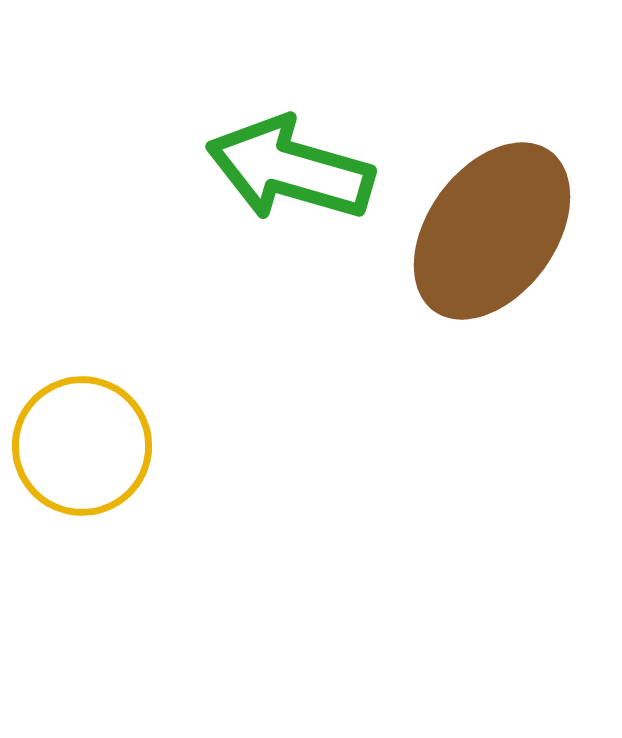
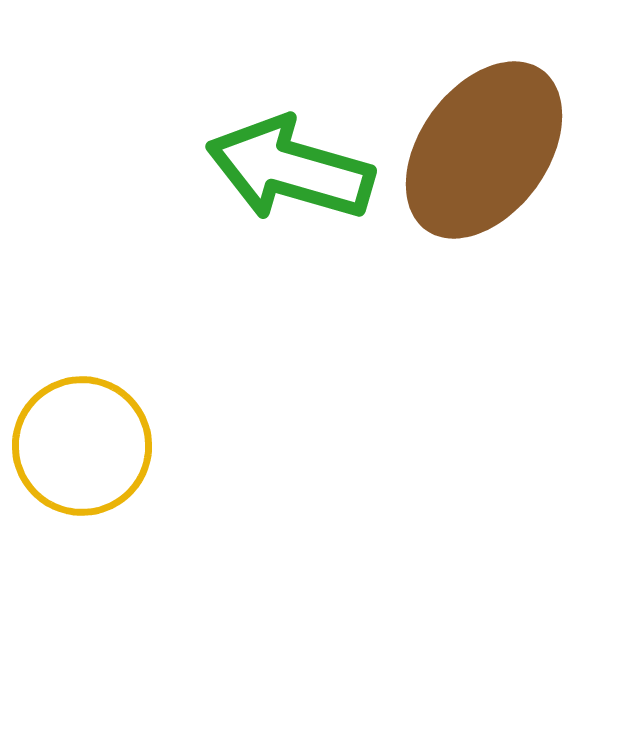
brown ellipse: moved 8 px left, 81 px up
